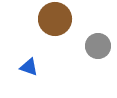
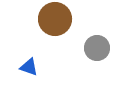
gray circle: moved 1 px left, 2 px down
